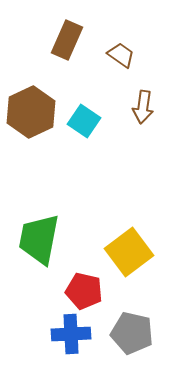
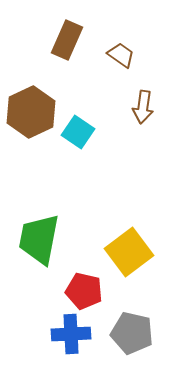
cyan square: moved 6 px left, 11 px down
